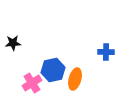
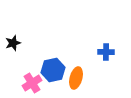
black star: rotated 14 degrees counterclockwise
orange ellipse: moved 1 px right, 1 px up
